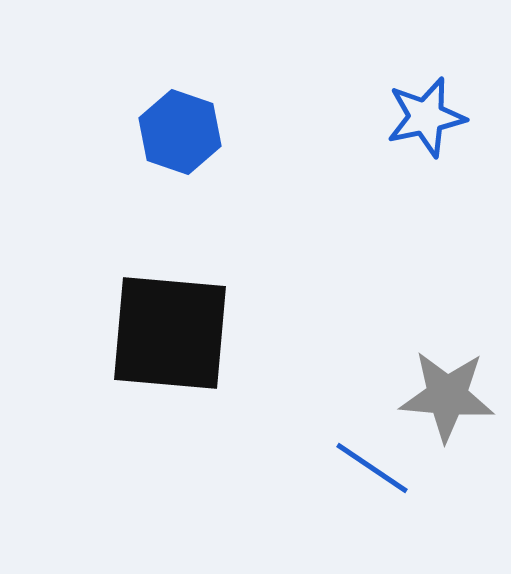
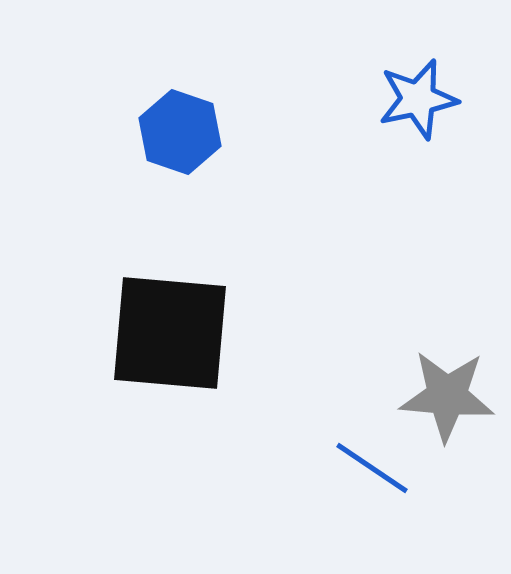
blue star: moved 8 px left, 18 px up
